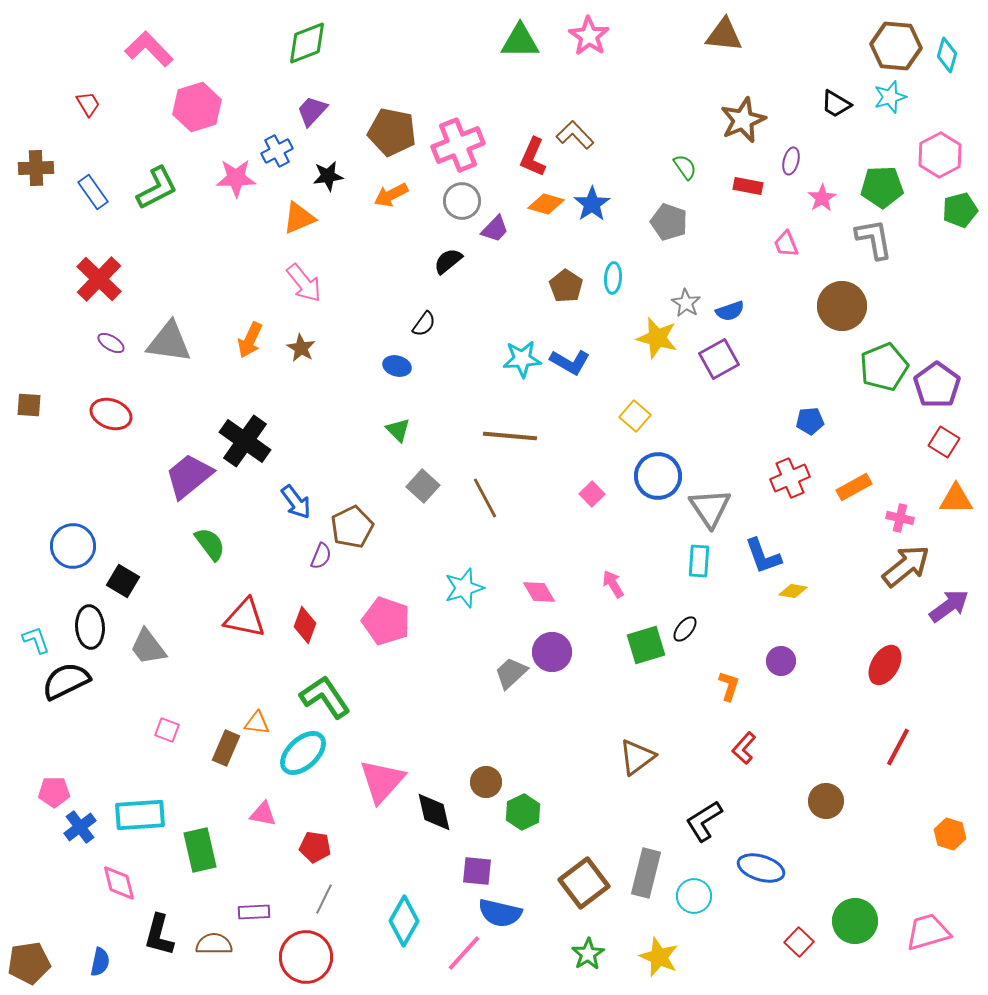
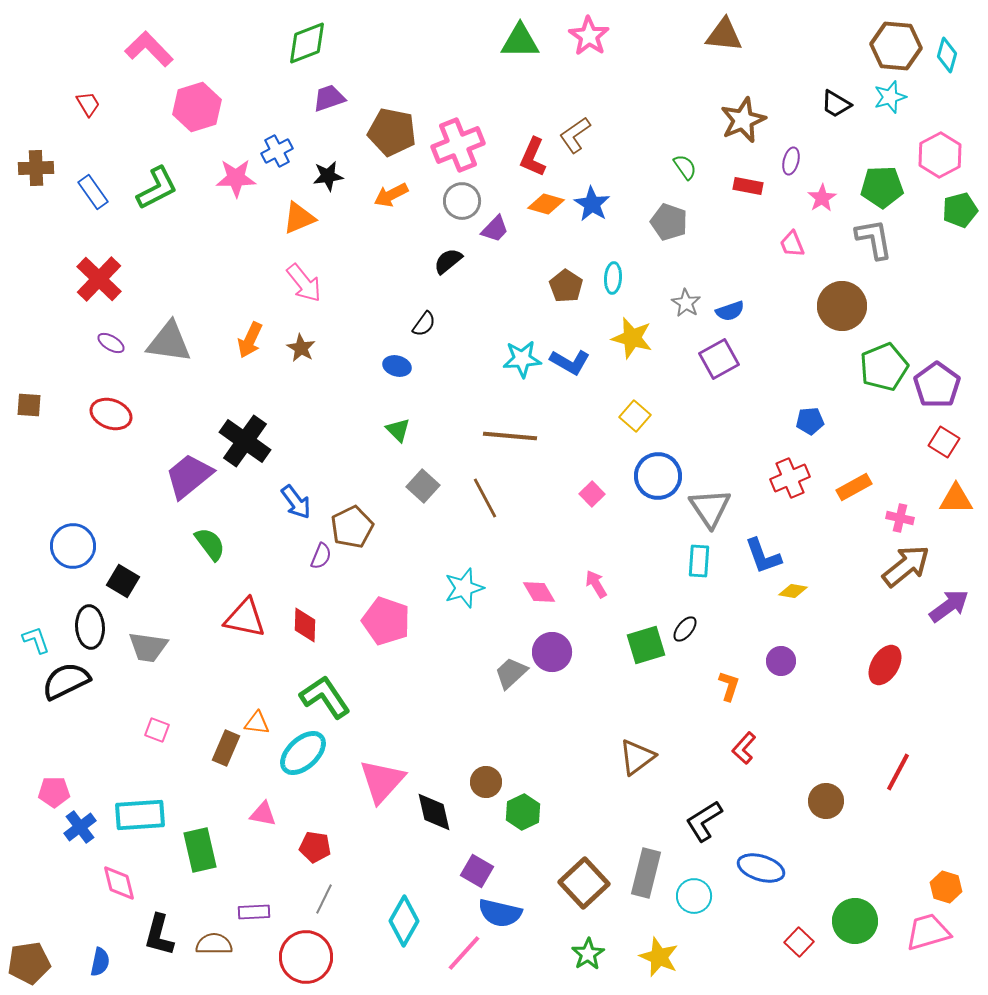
purple trapezoid at (312, 111): moved 17 px right, 13 px up; rotated 28 degrees clockwise
brown L-shape at (575, 135): rotated 81 degrees counterclockwise
blue star at (592, 204): rotated 6 degrees counterclockwise
pink trapezoid at (786, 244): moved 6 px right
yellow star at (657, 338): moved 25 px left
pink arrow at (613, 584): moved 17 px left
red diamond at (305, 625): rotated 18 degrees counterclockwise
gray trapezoid at (148, 647): rotated 45 degrees counterclockwise
pink square at (167, 730): moved 10 px left
red line at (898, 747): moved 25 px down
orange hexagon at (950, 834): moved 4 px left, 53 px down
purple square at (477, 871): rotated 24 degrees clockwise
brown square at (584, 883): rotated 6 degrees counterclockwise
